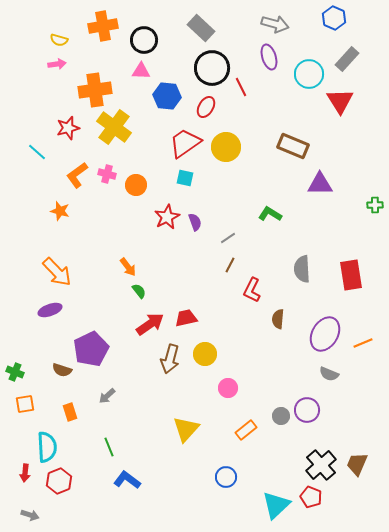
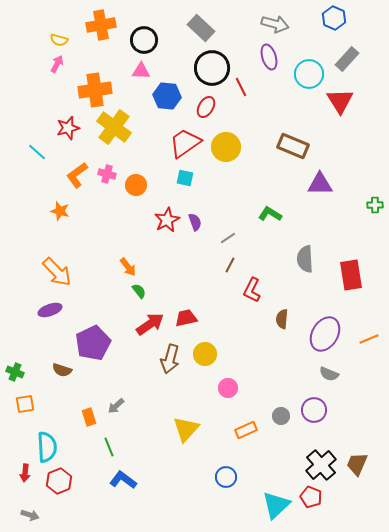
orange cross at (103, 26): moved 2 px left, 1 px up
pink arrow at (57, 64): rotated 54 degrees counterclockwise
red star at (167, 217): moved 3 px down
gray semicircle at (302, 269): moved 3 px right, 10 px up
brown semicircle at (278, 319): moved 4 px right
orange line at (363, 343): moved 6 px right, 4 px up
purple pentagon at (91, 349): moved 2 px right, 6 px up
gray arrow at (107, 396): moved 9 px right, 10 px down
purple circle at (307, 410): moved 7 px right
orange rectangle at (70, 412): moved 19 px right, 5 px down
orange rectangle at (246, 430): rotated 15 degrees clockwise
blue L-shape at (127, 480): moved 4 px left
